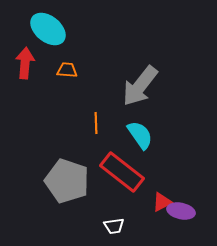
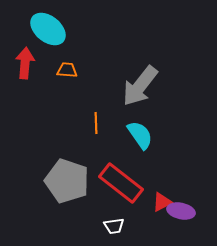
red rectangle: moved 1 px left, 11 px down
